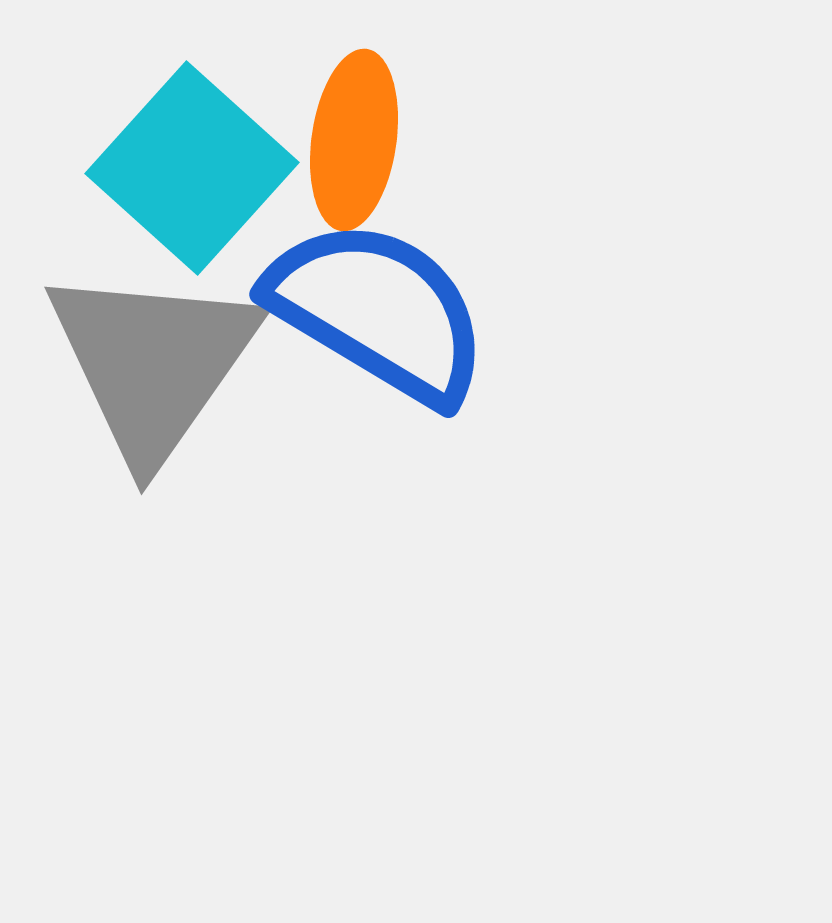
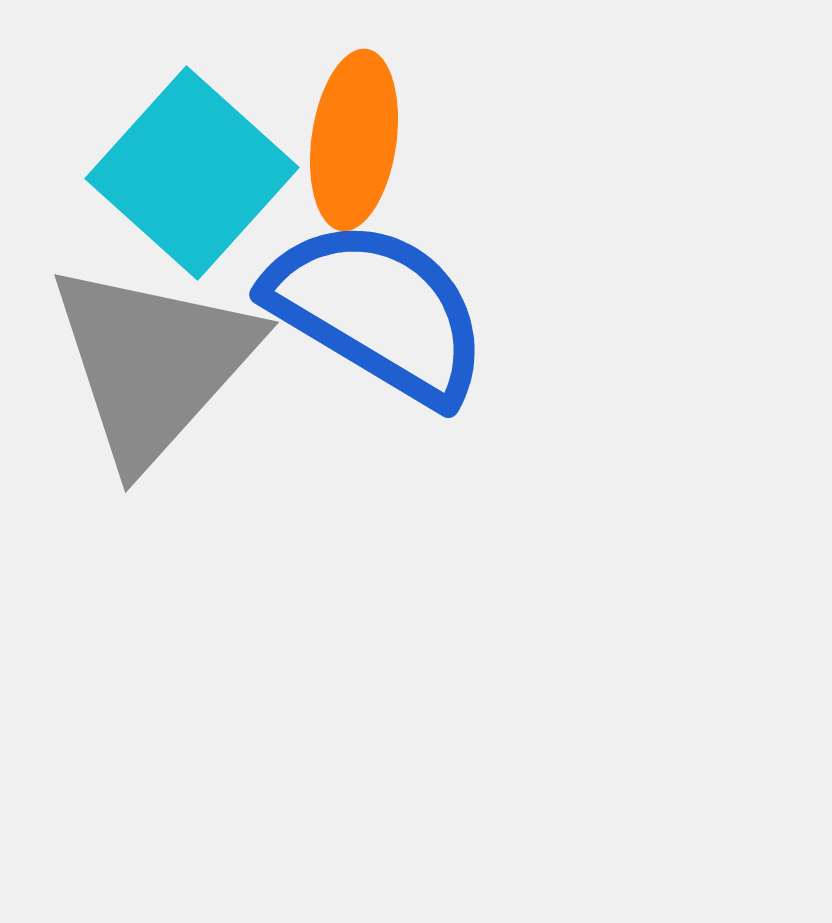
cyan square: moved 5 px down
gray triangle: rotated 7 degrees clockwise
